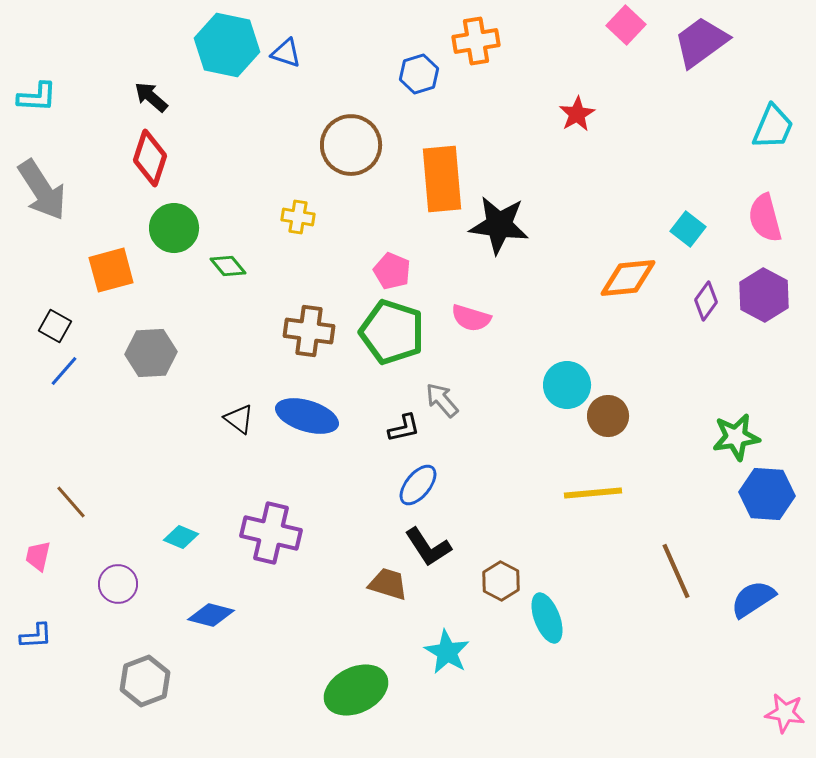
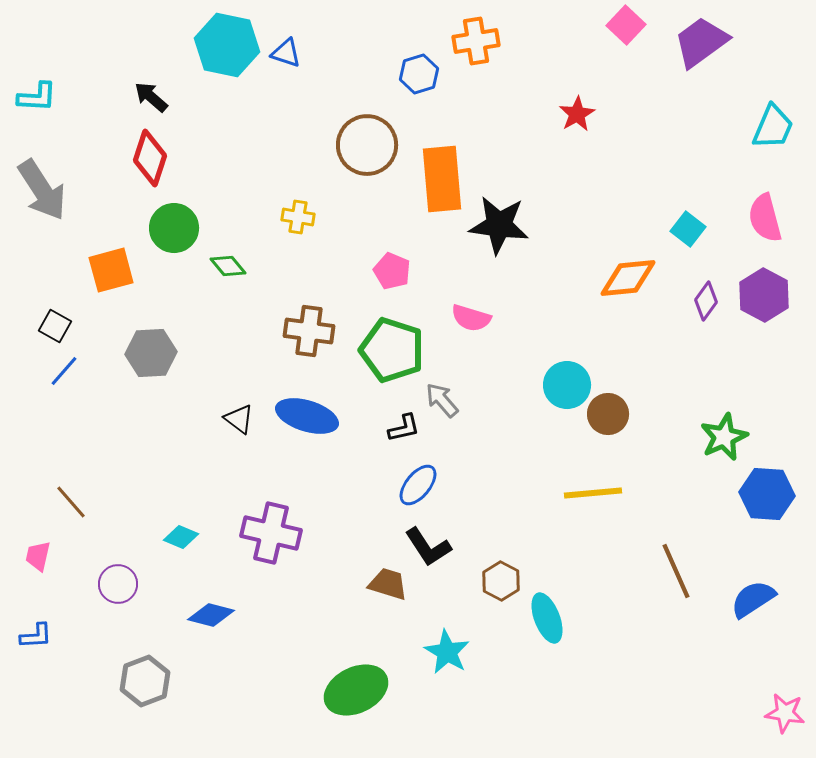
brown circle at (351, 145): moved 16 px right
green pentagon at (392, 332): moved 18 px down
brown circle at (608, 416): moved 2 px up
green star at (736, 437): moved 12 px left; rotated 15 degrees counterclockwise
